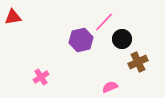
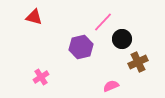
red triangle: moved 21 px right; rotated 24 degrees clockwise
pink line: moved 1 px left
purple hexagon: moved 7 px down
pink semicircle: moved 1 px right, 1 px up
